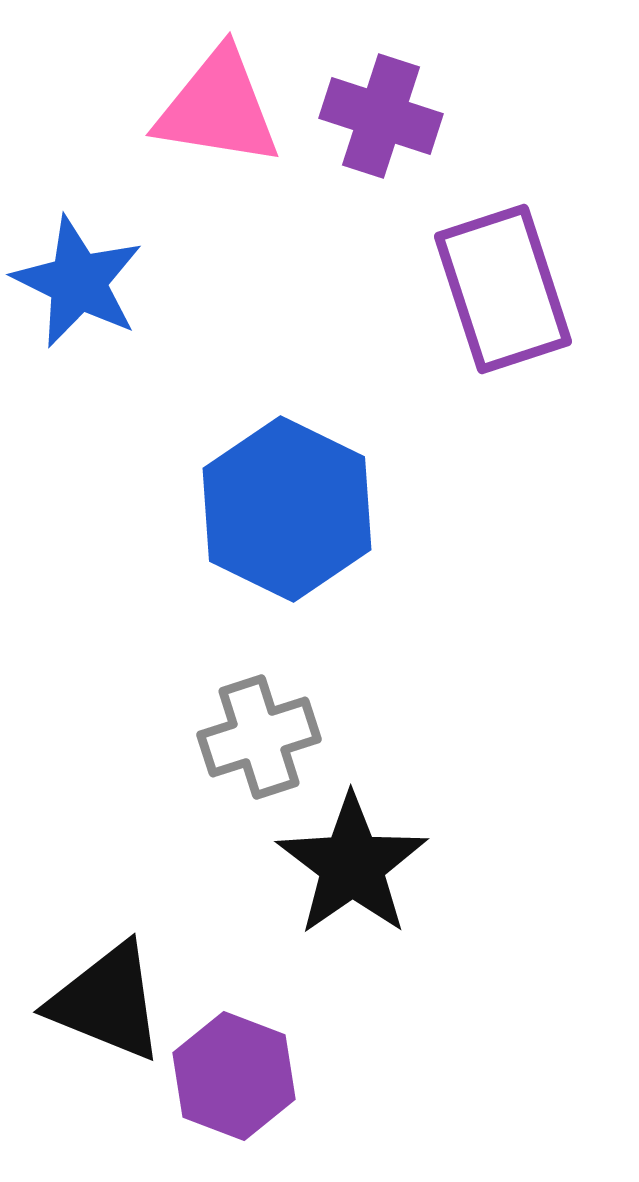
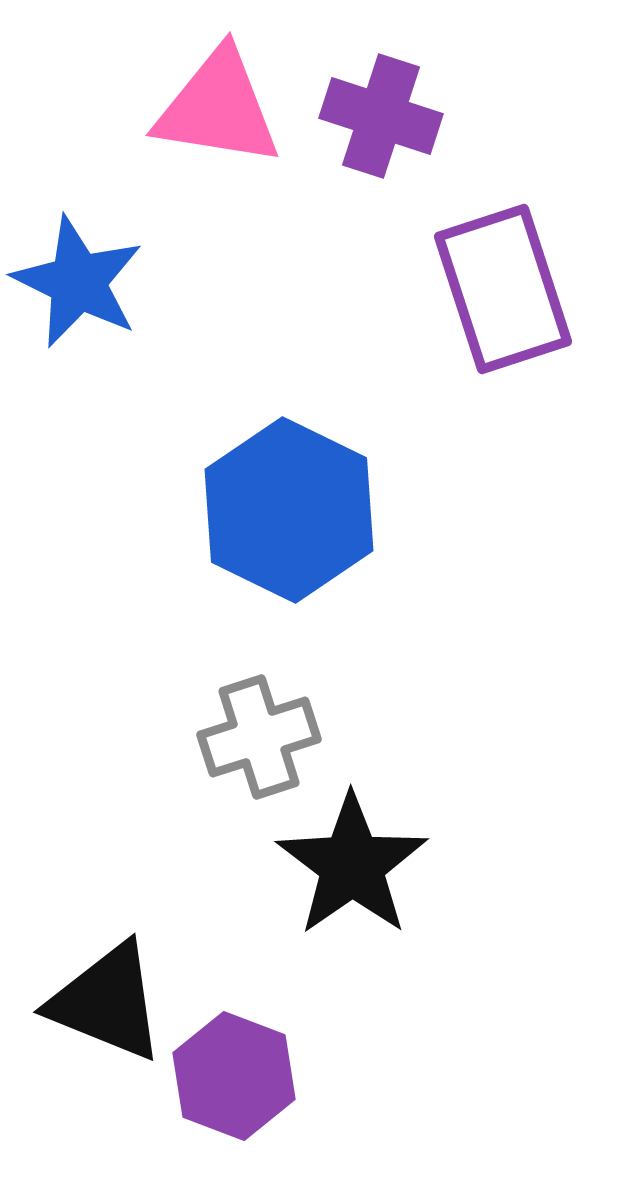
blue hexagon: moved 2 px right, 1 px down
